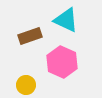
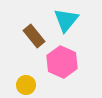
cyan triangle: rotated 44 degrees clockwise
brown rectangle: moved 4 px right; rotated 70 degrees clockwise
